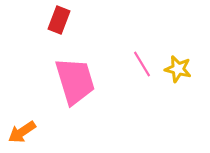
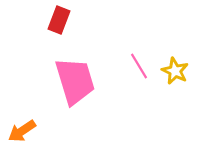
pink line: moved 3 px left, 2 px down
yellow star: moved 3 px left, 2 px down; rotated 12 degrees clockwise
orange arrow: moved 1 px up
